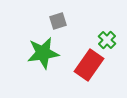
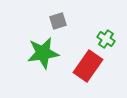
green cross: moved 1 px left, 1 px up; rotated 12 degrees counterclockwise
red rectangle: moved 1 px left, 1 px down
